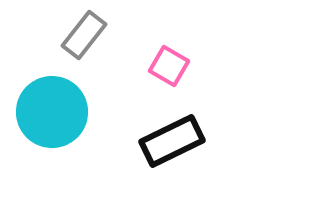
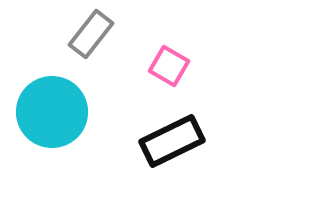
gray rectangle: moved 7 px right, 1 px up
